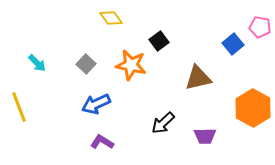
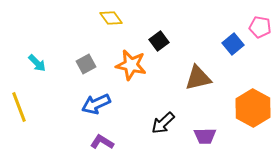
gray square: rotated 18 degrees clockwise
